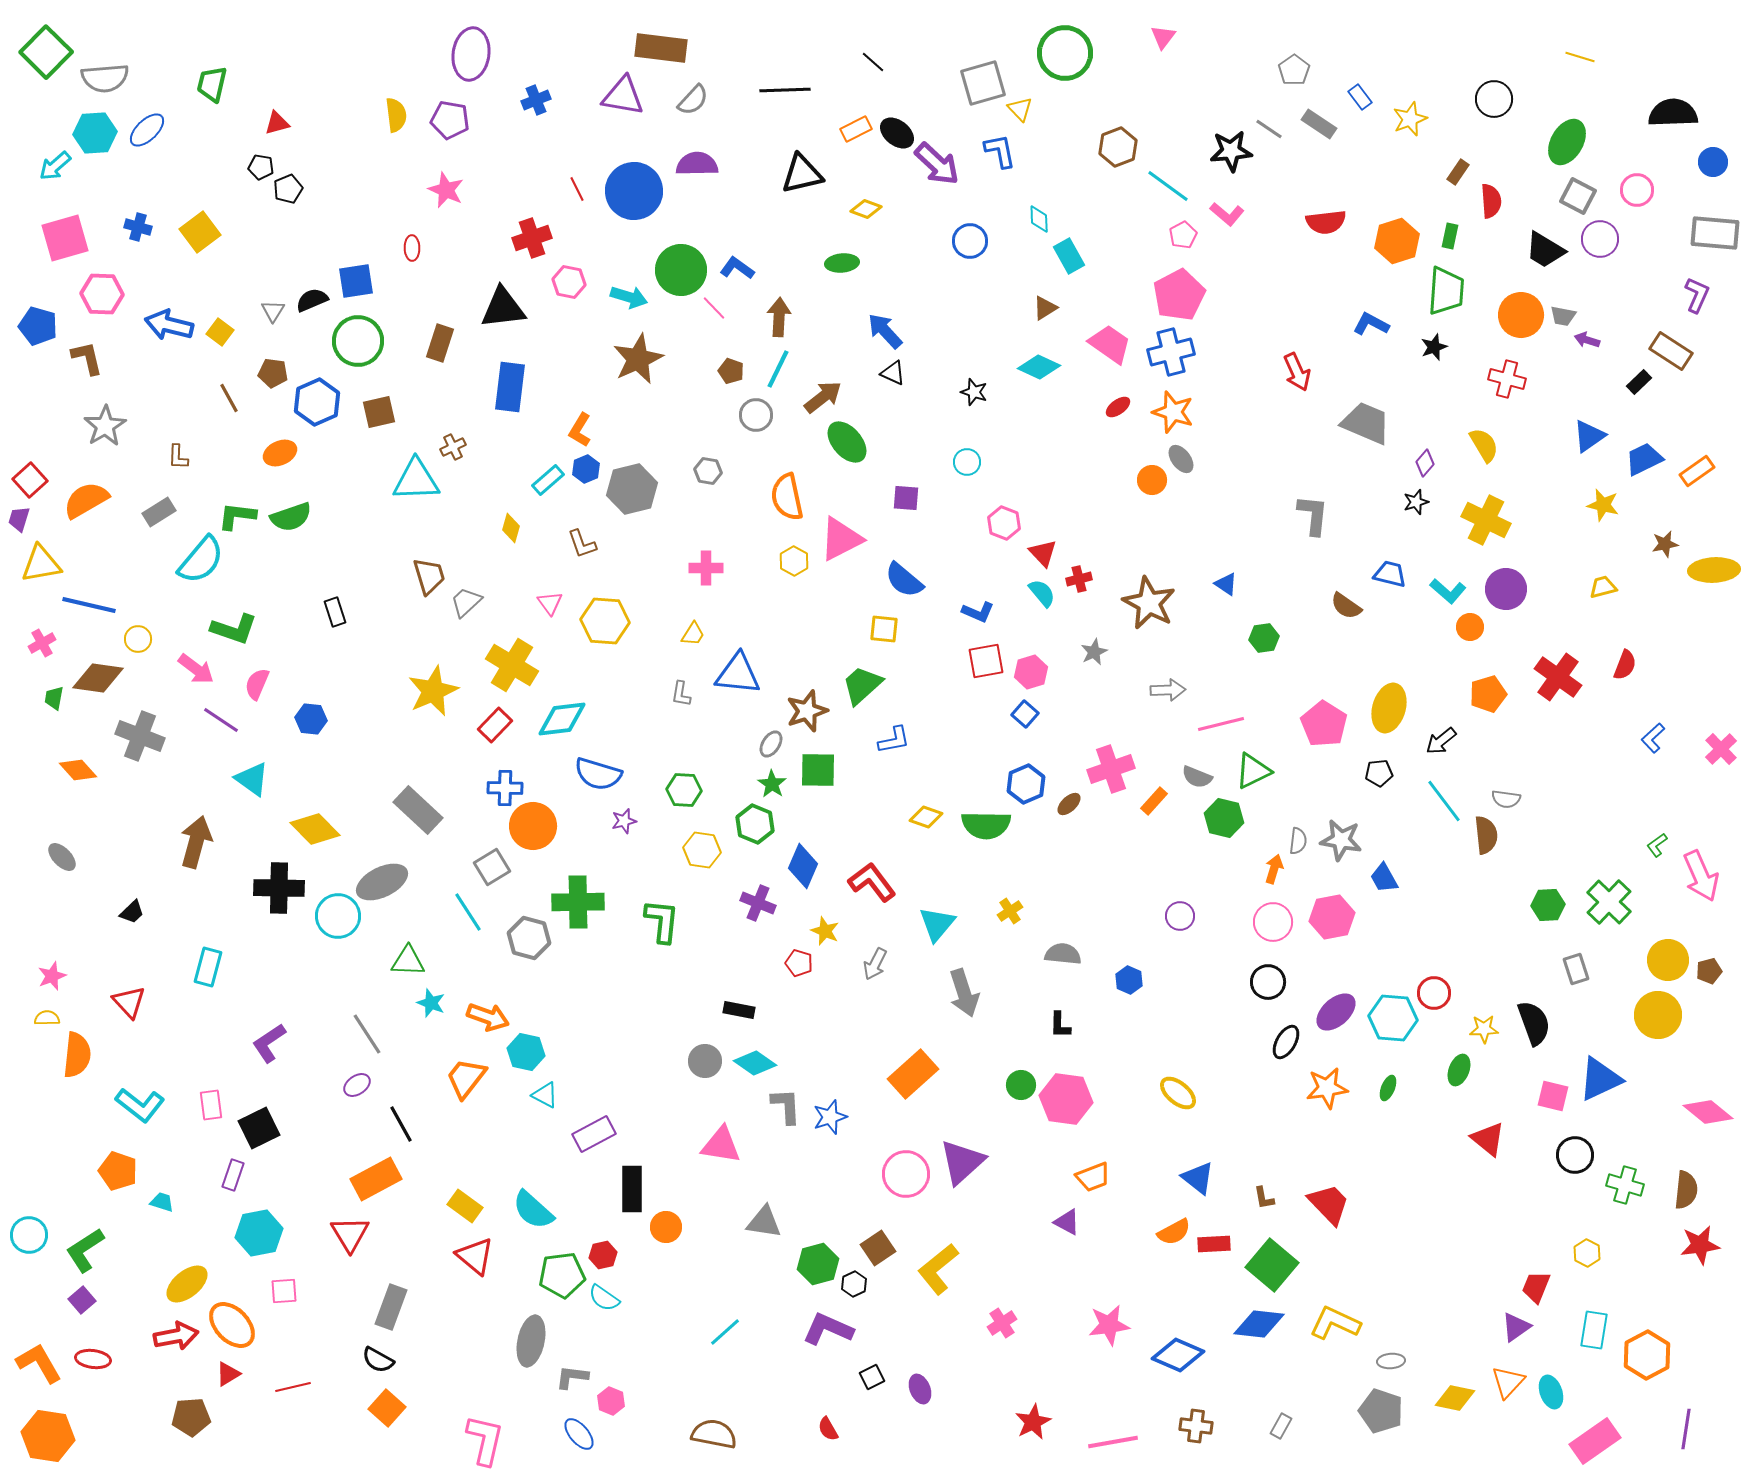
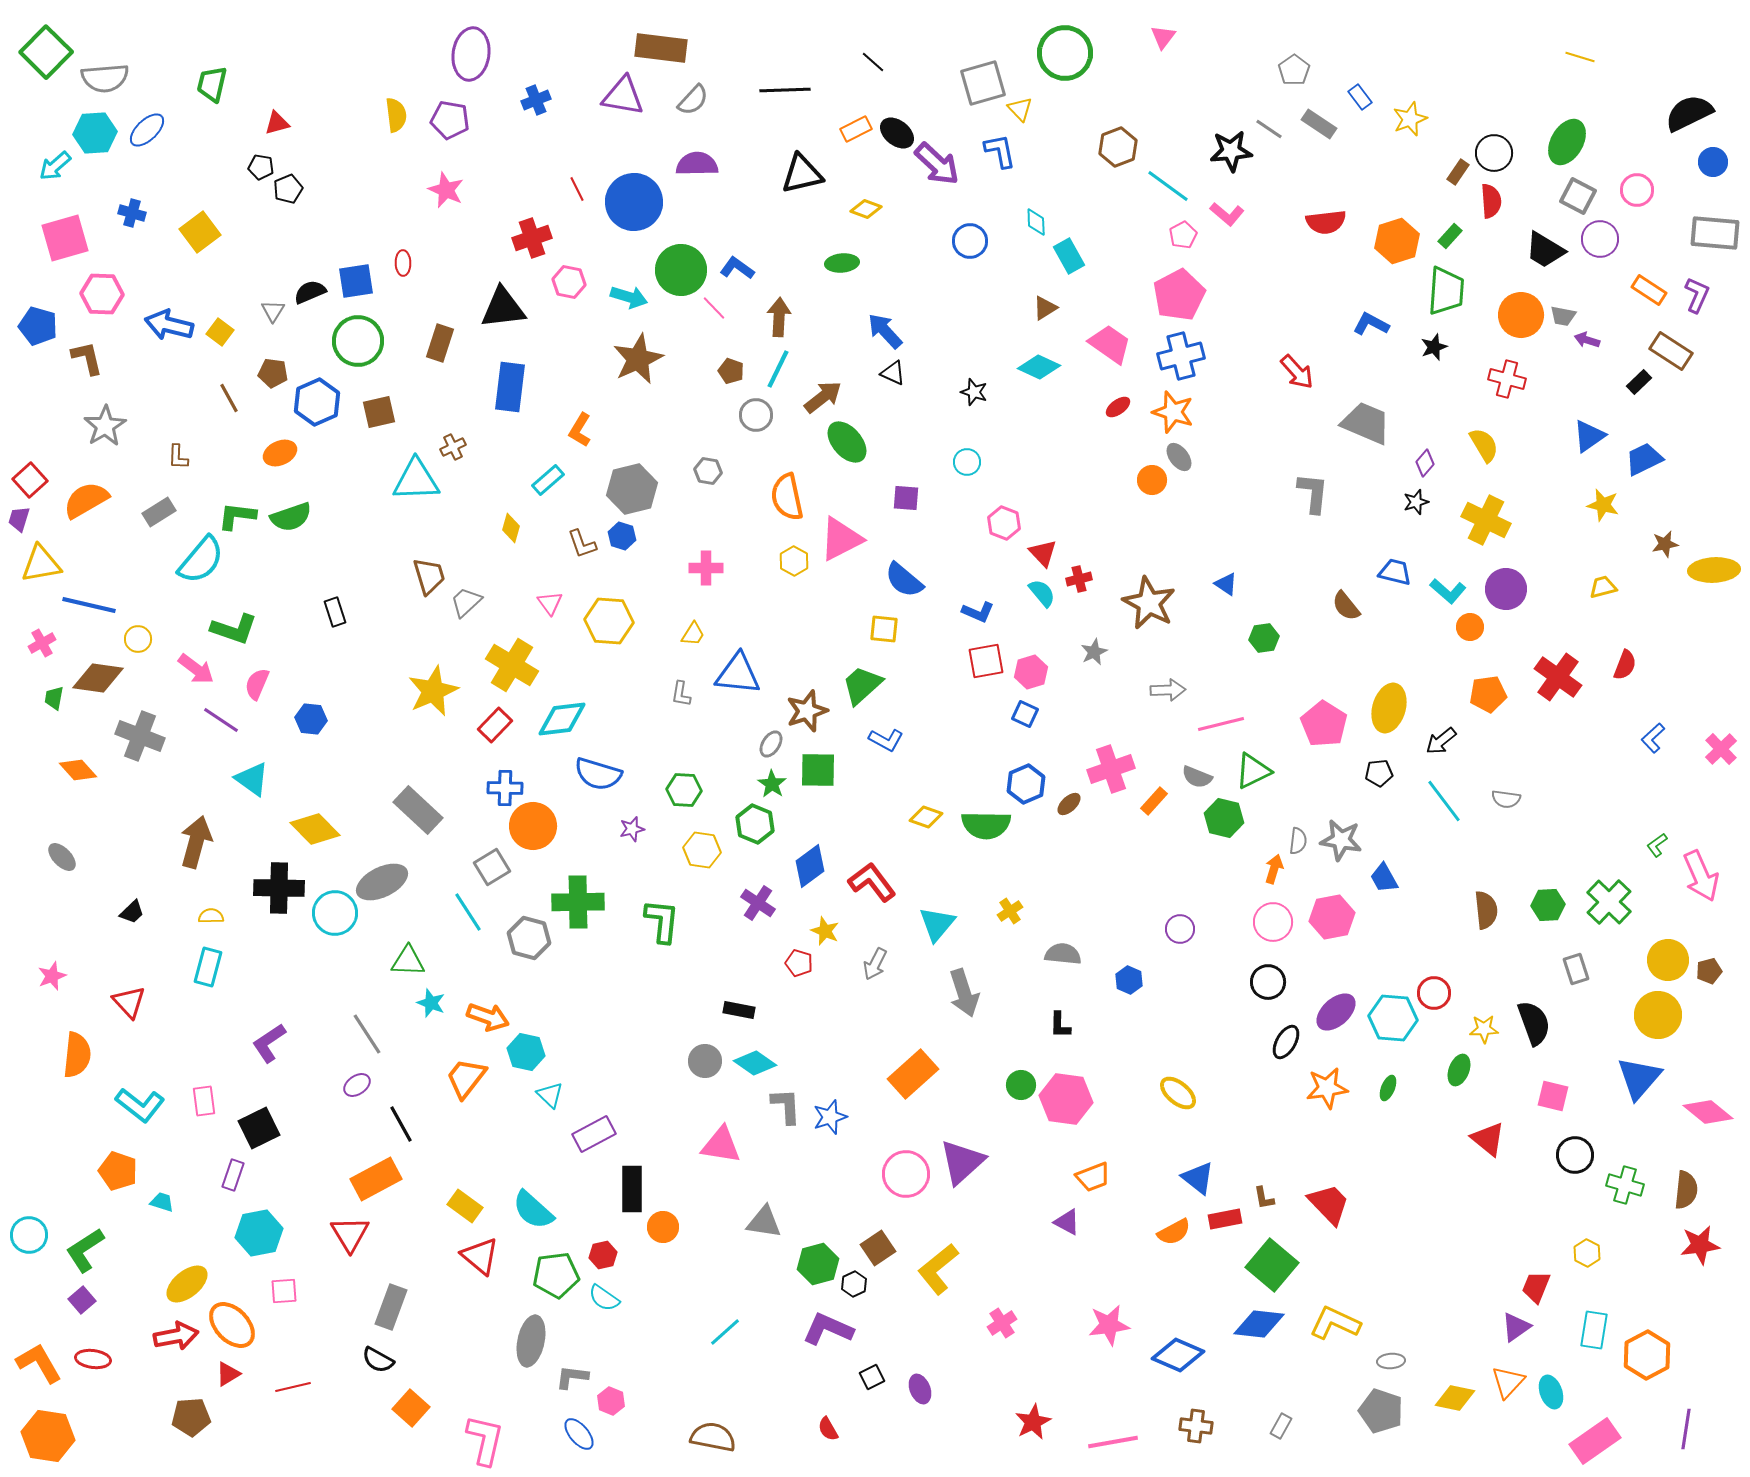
black circle at (1494, 99): moved 54 px down
black semicircle at (1673, 113): moved 16 px right; rotated 24 degrees counterclockwise
blue circle at (634, 191): moved 11 px down
cyan diamond at (1039, 219): moved 3 px left, 3 px down
blue cross at (138, 227): moved 6 px left, 14 px up
green rectangle at (1450, 236): rotated 30 degrees clockwise
red ellipse at (412, 248): moved 9 px left, 15 px down
black semicircle at (312, 300): moved 2 px left, 8 px up
blue cross at (1171, 352): moved 10 px right, 4 px down
red arrow at (1297, 372): rotated 18 degrees counterclockwise
gray ellipse at (1181, 459): moved 2 px left, 2 px up
blue hexagon at (586, 469): moved 36 px right, 67 px down; rotated 20 degrees counterclockwise
orange rectangle at (1697, 471): moved 48 px left, 181 px up; rotated 68 degrees clockwise
gray L-shape at (1313, 515): moved 22 px up
blue trapezoid at (1390, 574): moved 5 px right, 2 px up
brown semicircle at (1346, 606): rotated 16 degrees clockwise
yellow hexagon at (605, 621): moved 4 px right
orange pentagon at (1488, 694): rotated 9 degrees clockwise
blue square at (1025, 714): rotated 16 degrees counterclockwise
blue L-shape at (894, 740): moved 8 px left; rotated 40 degrees clockwise
purple star at (624, 821): moved 8 px right, 8 px down
brown semicircle at (1486, 835): moved 75 px down
blue diamond at (803, 866): moved 7 px right; rotated 30 degrees clockwise
purple cross at (758, 903): rotated 12 degrees clockwise
cyan circle at (338, 916): moved 3 px left, 3 px up
purple circle at (1180, 916): moved 13 px down
yellow semicircle at (47, 1018): moved 164 px right, 102 px up
blue triangle at (1600, 1079): moved 39 px right, 1 px up; rotated 24 degrees counterclockwise
cyan triangle at (545, 1095): moved 5 px right; rotated 16 degrees clockwise
pink rectangle at (211, 1105): moved 7 px left, 4 px up
orange circle at (666, 1227): moved 3 px left
red rectangle at (1214, 1244): moved 11 px right, 25 px up; rotated 8 degrees counterclockwise
red triangle at (475, 1256): moved 5 px right
green pentagon at (562, 1275): moved 6 px left
orange square at (387, 1408): moved 24 px right
brown semicircle at (714, 1434): moved 1 px left, 3 px down
